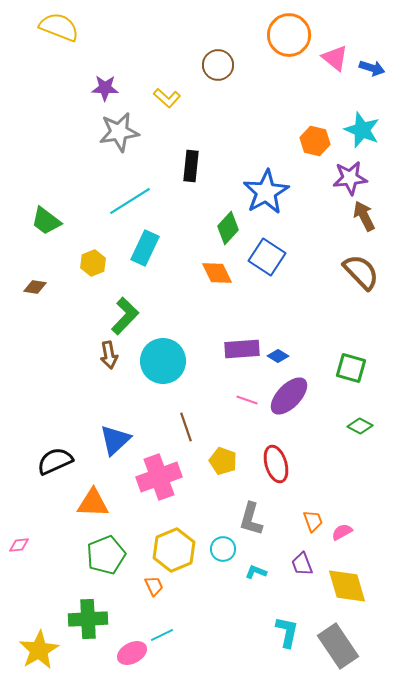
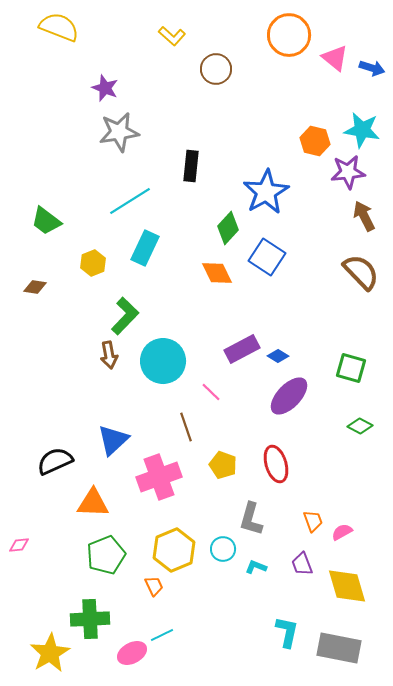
brown circle at (218, 65): moved 2 px left, 4 px down
purple star at (105, 88): rotated 20 degrees clockwise
yellow L-shape at (167, 98): moved 5 px right, 62 px up
cyan star at (362, 130): rotated 12 degrees counterclockwise
purple star at (350, 178): moved 2 px left, 6 px up
purple rectangle at (242, 349): rotated 24 degrees counterclockwise
pink line at (247, 400): moved 36 px left, 8 px up; rotated 25 degrees clockwise
blue triangle at (115, 440): moved 2 px left
yellow pentagon at (223, 461): moved 4 px down
cyan L-shape at (256, 572): moved 5 px up
green cross at (88, 619): moved 2 px right
gray rectangle at (338, 646): moved 1 px right, 2 px down; rotated 45 degrees counterclockwise
yellow star at (39, 650): moved 11 px right, 3 px down
